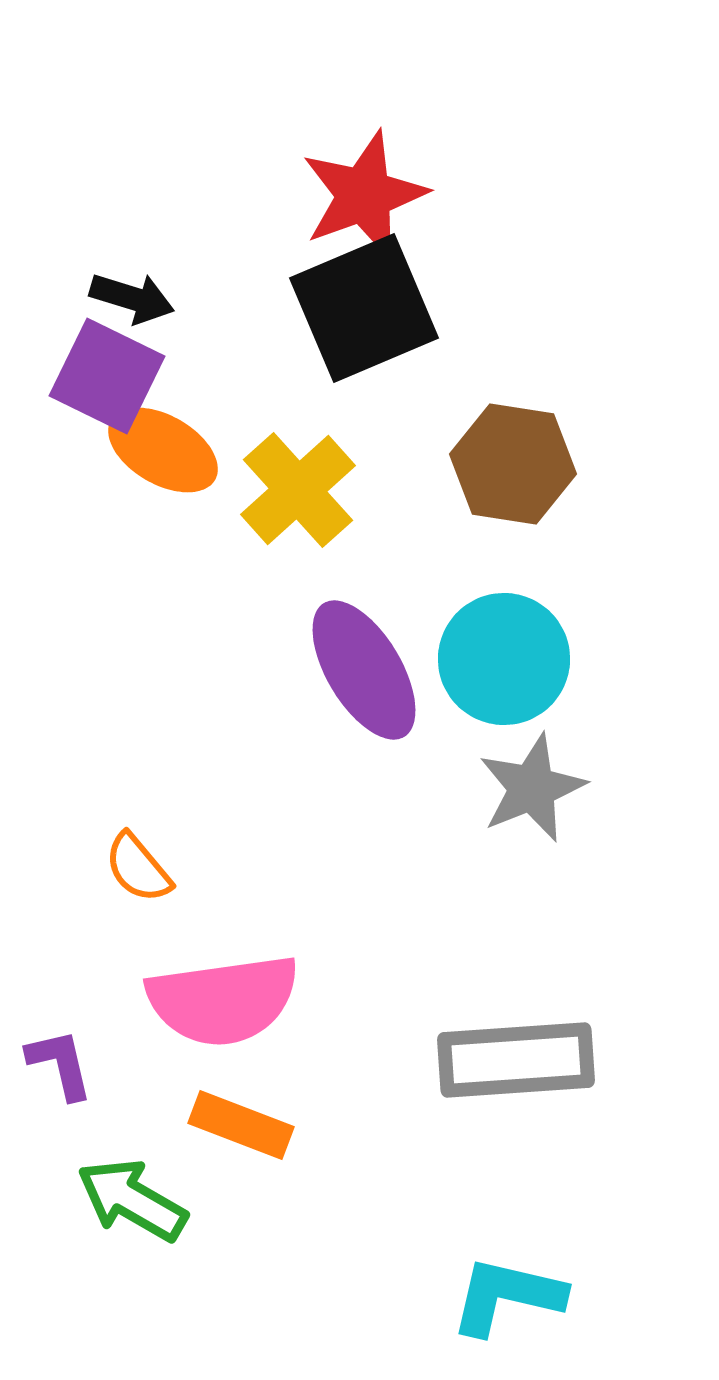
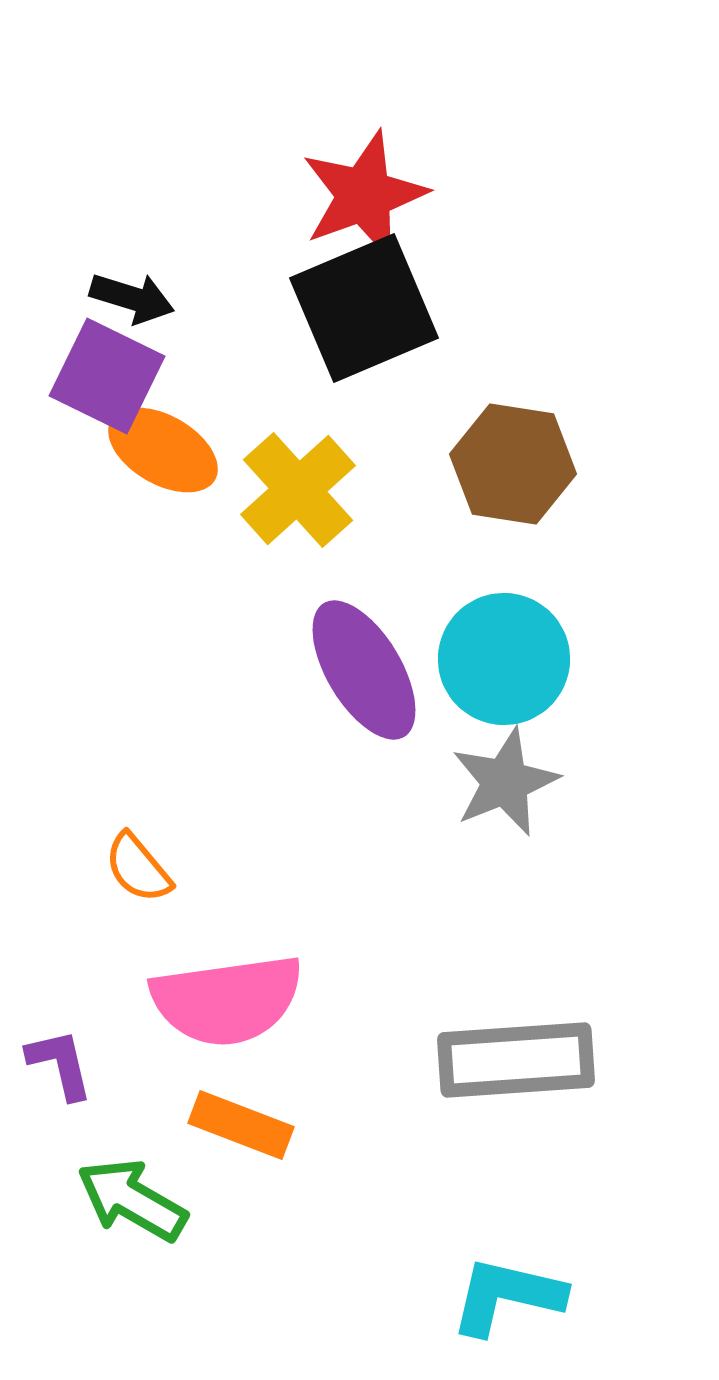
gray star: moved 27 px left, 6 px up
pink semicircle: moved 4 px right
